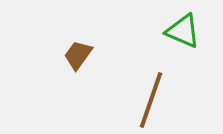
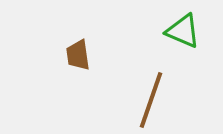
brown trapezoid: rotated 44 degrees counterclockwise
